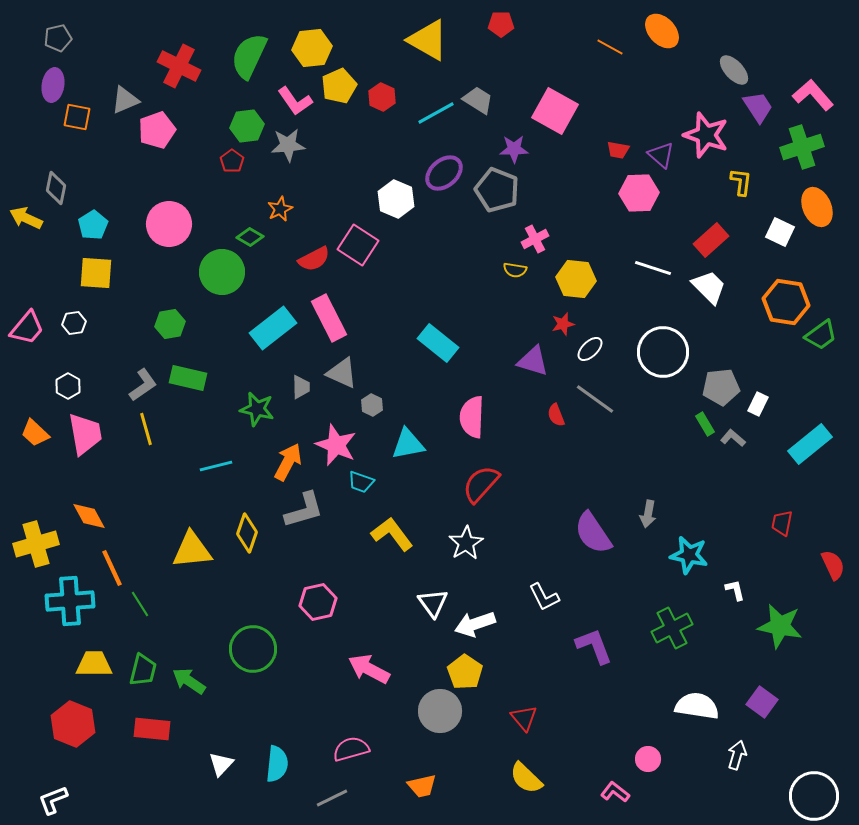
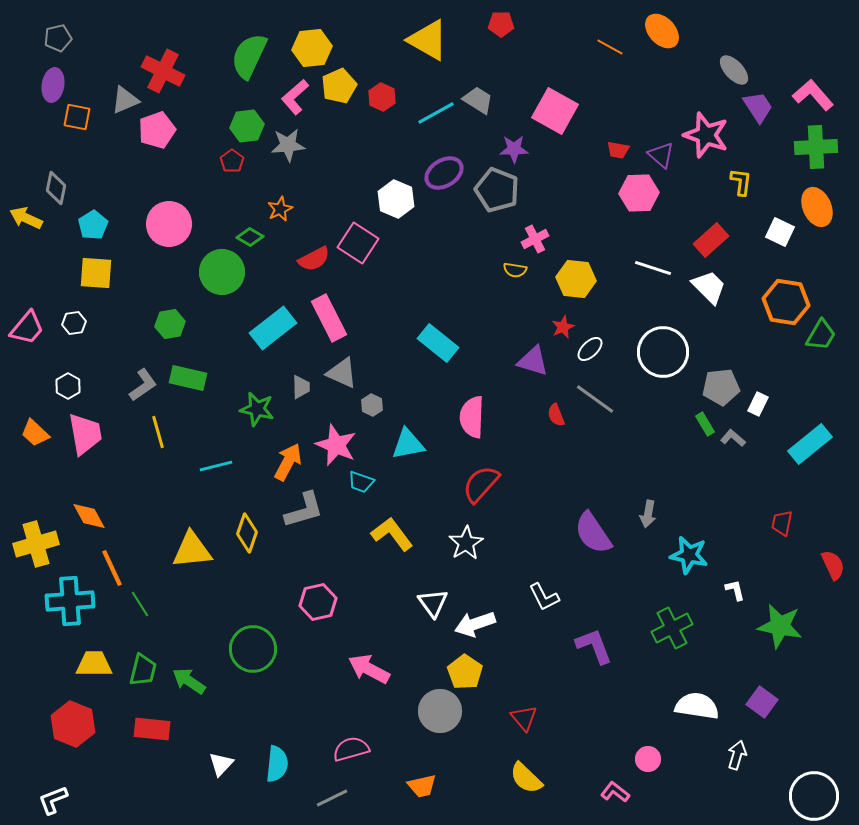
red cross at (179, 66): moved 16 px left, 5 px down
pink L-shape at (295, 101): moved 4 px up; rotated 84 degrees clockwise
green cross at (802, 147): moved 14 px right; rotated 15 degrees clockwise
purple ellipse at (444, 173): rotated 9 degrees clockwise
pink square at (358, 245): moved 2 px up
red star at (563, 324): moved 3 px down; rotated 10 degrees counterclockwise
green trapezoid at (821, 335): rotated 24 degrees counterclockwise
yellow line at (146, 429): moved 12 px right, 3 px down
